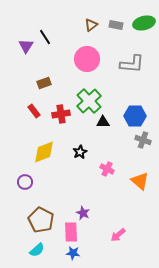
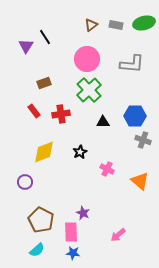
green cross: moved 11 px up
